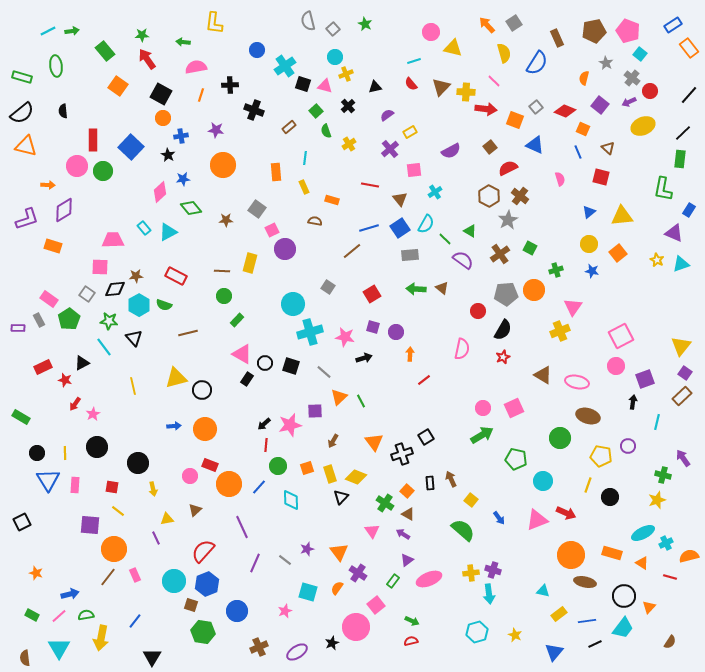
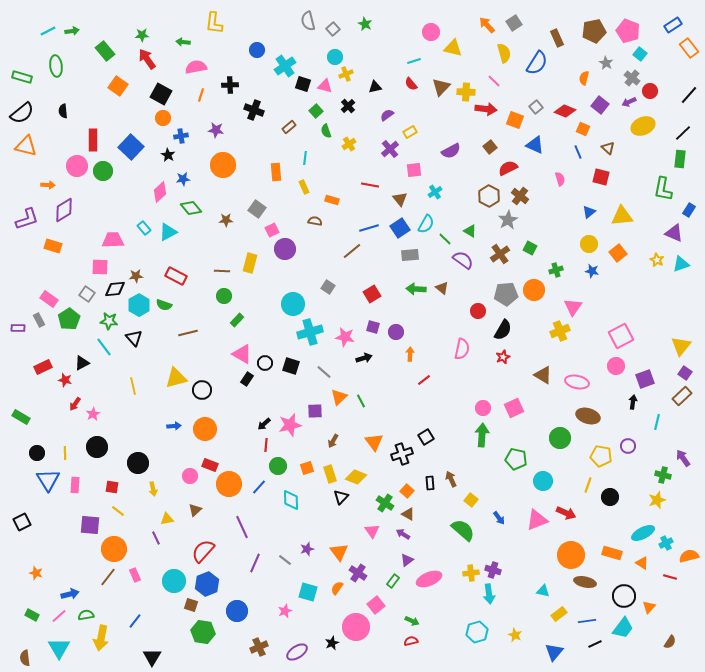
green arrow at (482, 435): rotated 55 degrees counterclockwise
